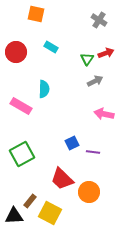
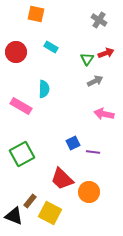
blue square: moved 1 px right
black triangle: rotated 24 degrees clockwise
